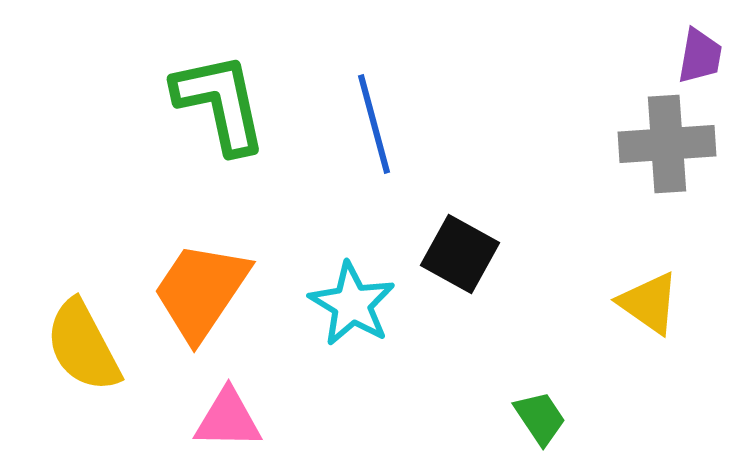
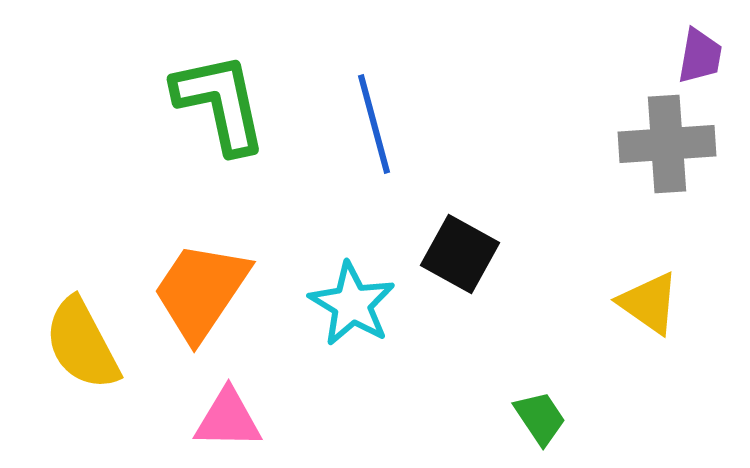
yellow semicircle: moved 1 px left, 2 px up
